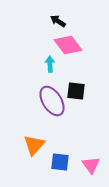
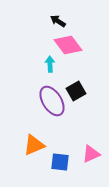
black square: rotated 36 degrees counterclockwise
orange triangle: rotated 25 degrees clockwise
pink triangle: moved 11 px up; rotated 42 degrees clockwise
